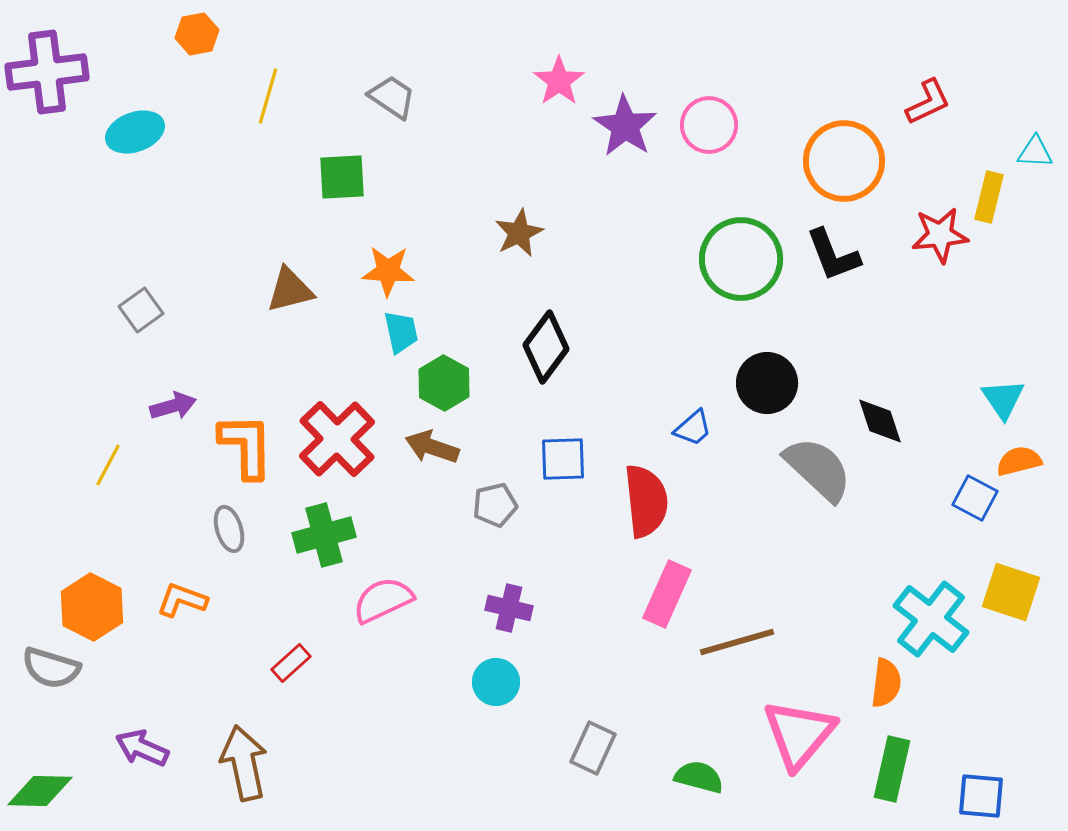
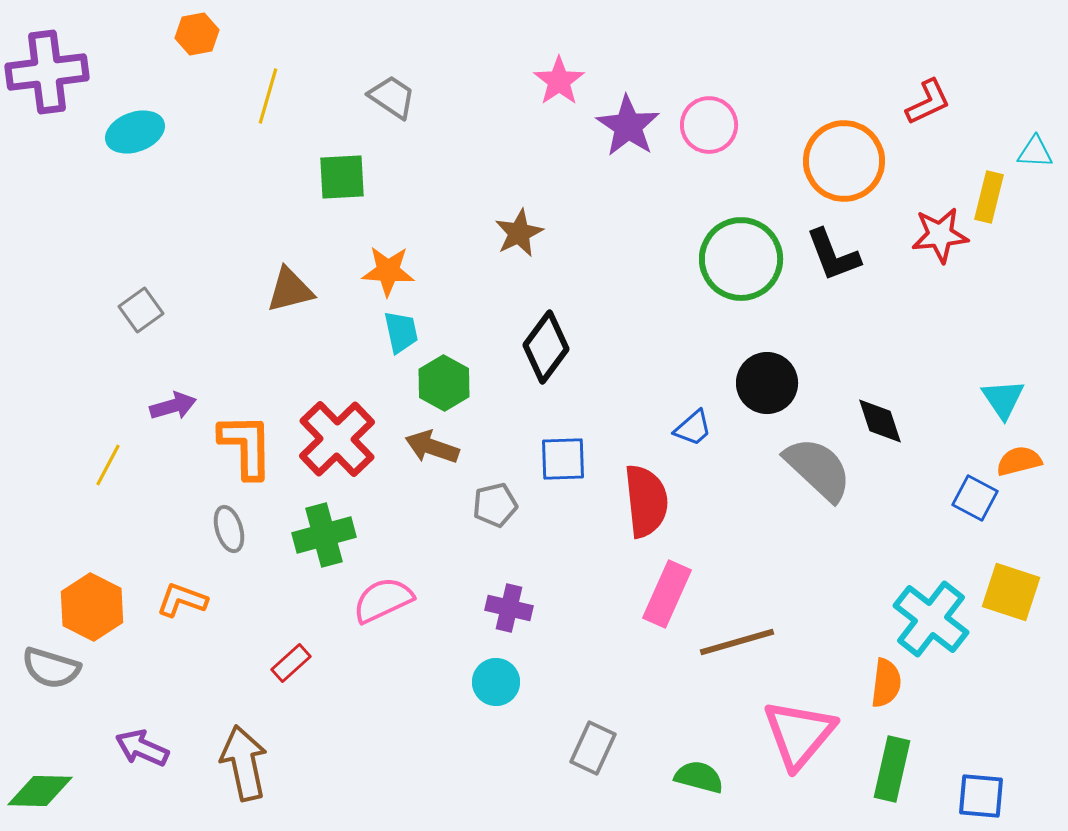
purple star at (625, 126): moved 3 px right
